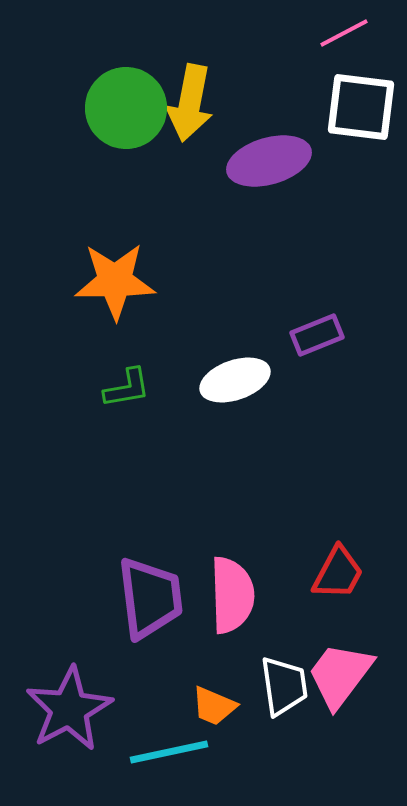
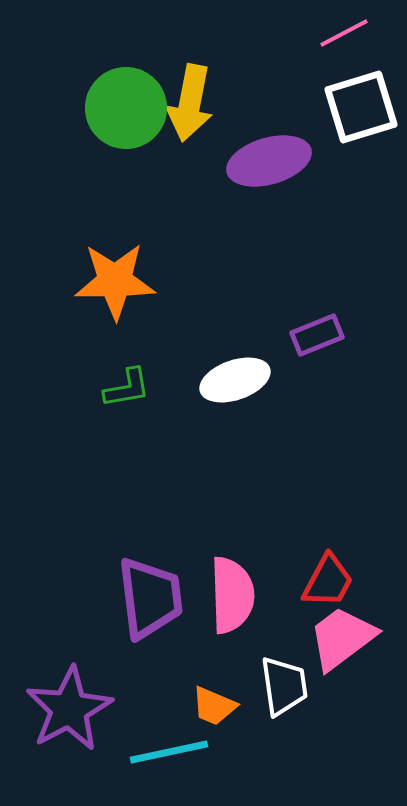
white square: rotated 24 degrees counterclockwise
red trapezoid: moved 10 px left, 8 px down
pink trapezoid: moved 2 px right, 37 px up; rotated 16 degrees clockwise
